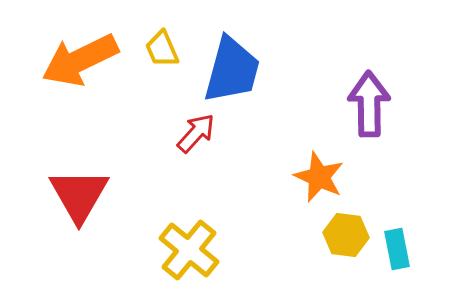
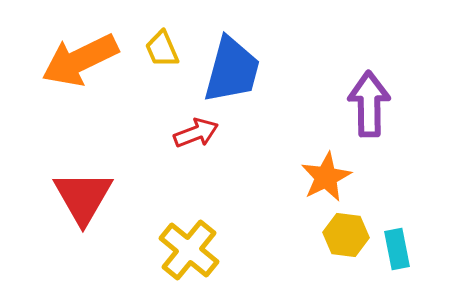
red arrow: rotated 27 degrees clockwise
orange star: moved 7 px right; rotated 21 degrees clockwise
red triangle: moved 4 px right, 2 px down
